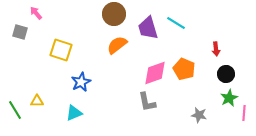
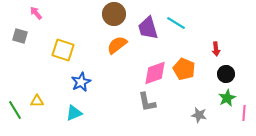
gray square: moved 4 px down
yellow square: moved 2 px right
green star: moved 2 px left
